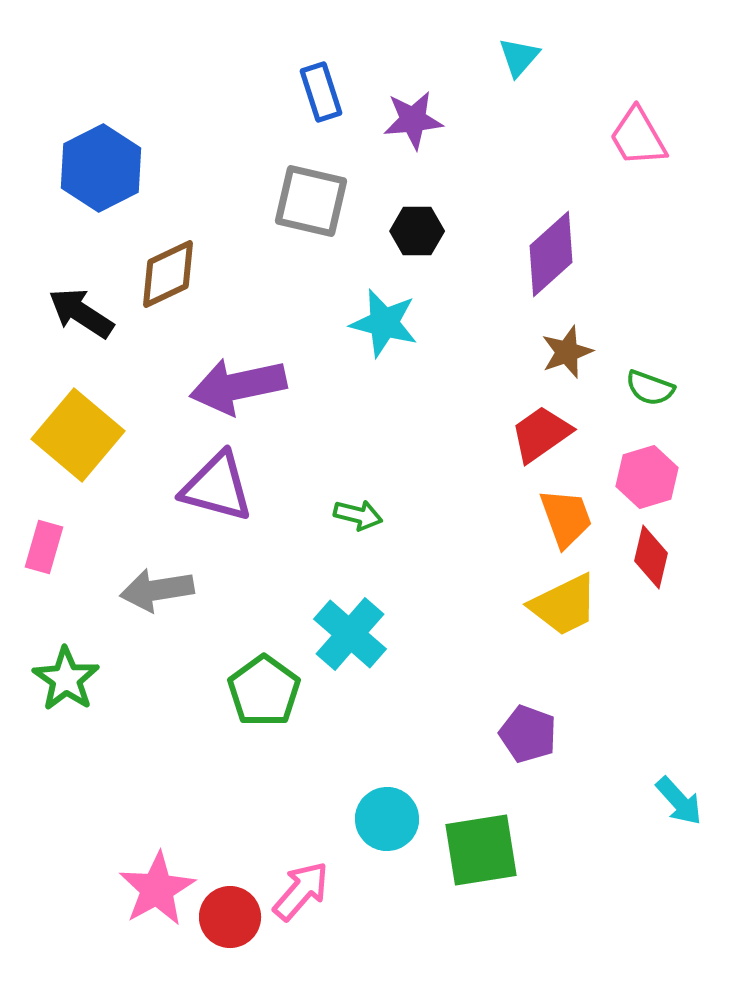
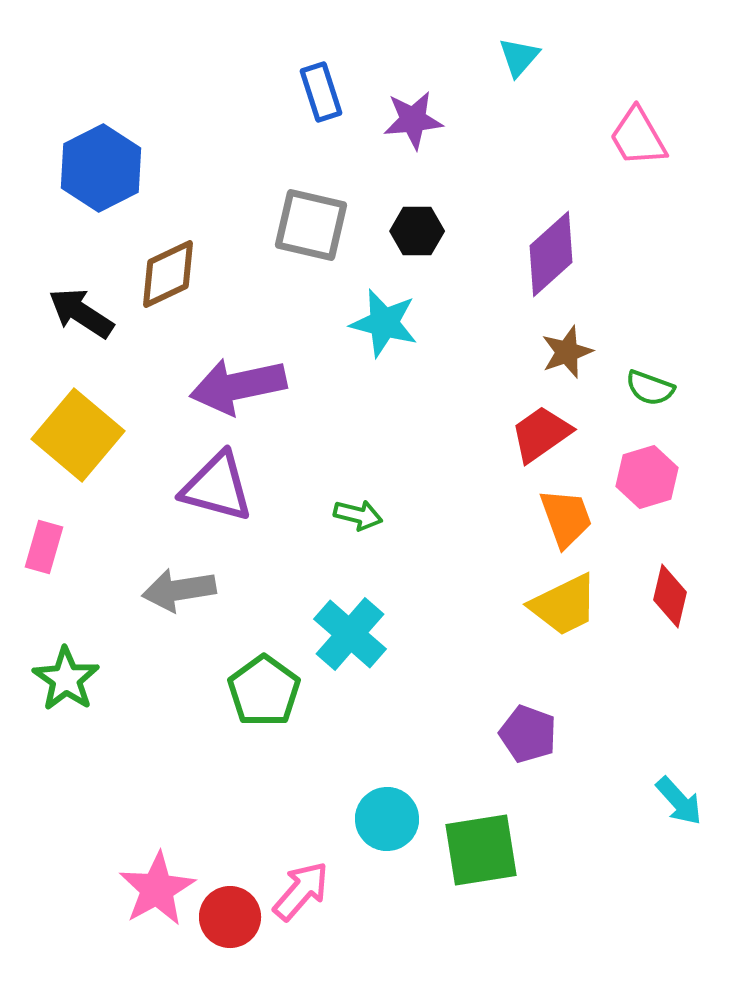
gray square: moved 24 px down
red diamond: moved 19 px right, 39 px down
gray arrow: moved 22 px right
